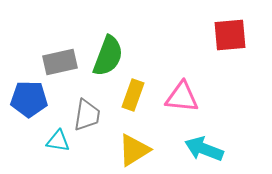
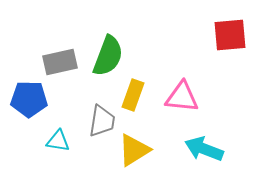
gray trapezoid: moved 15 px right, 6 px down
